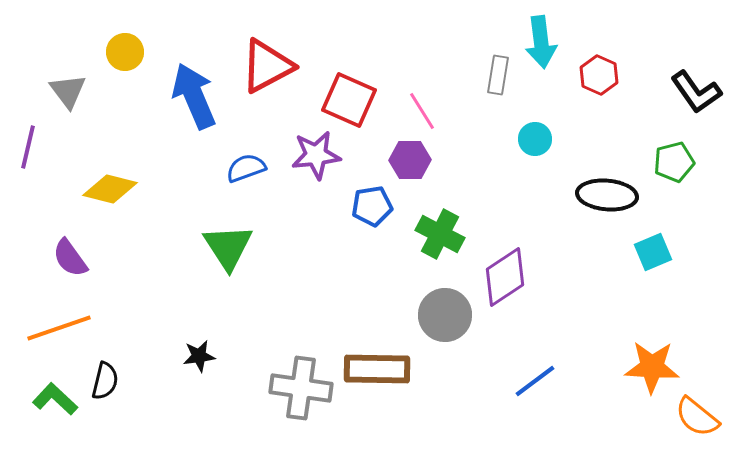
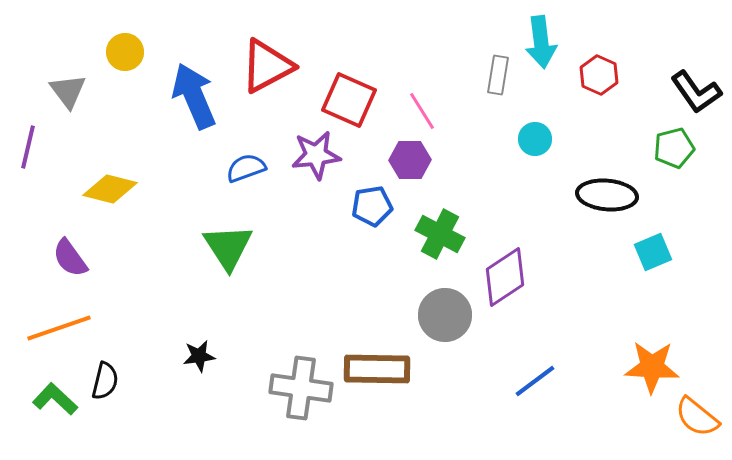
green pentagon: moved 14 px up
